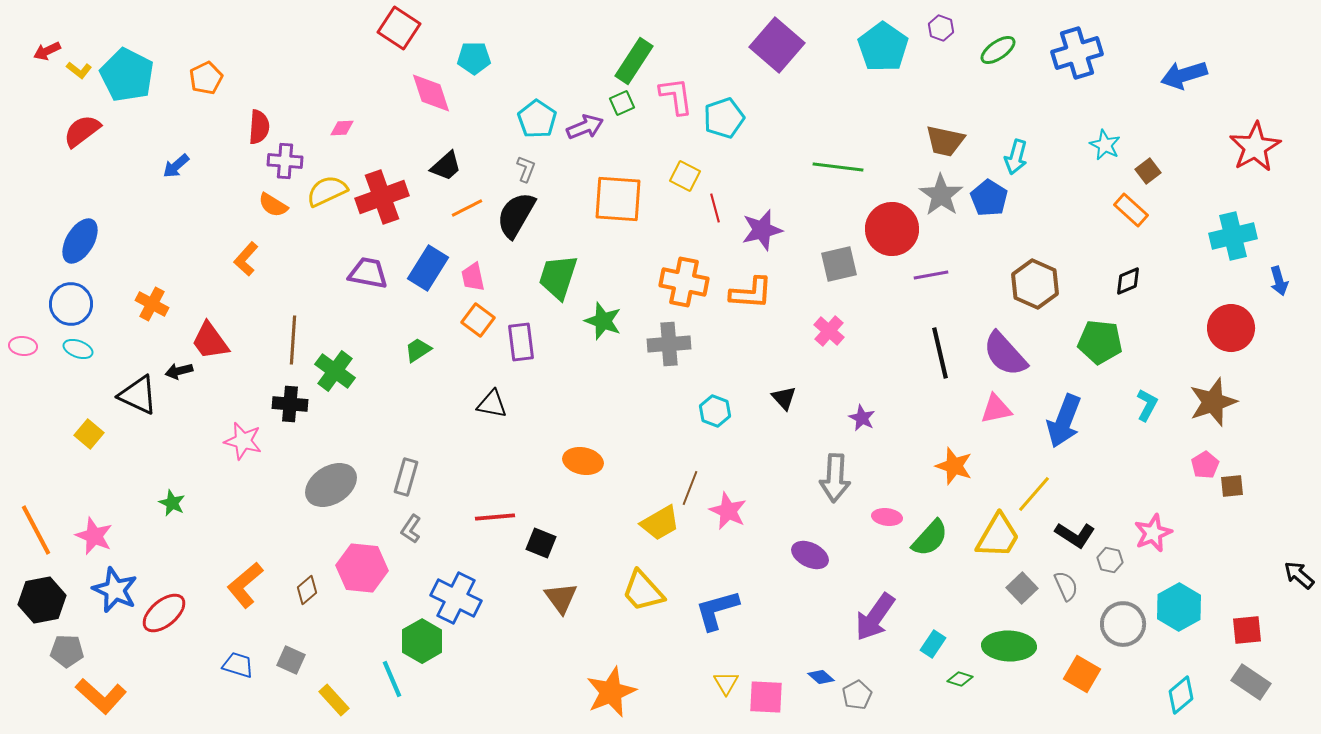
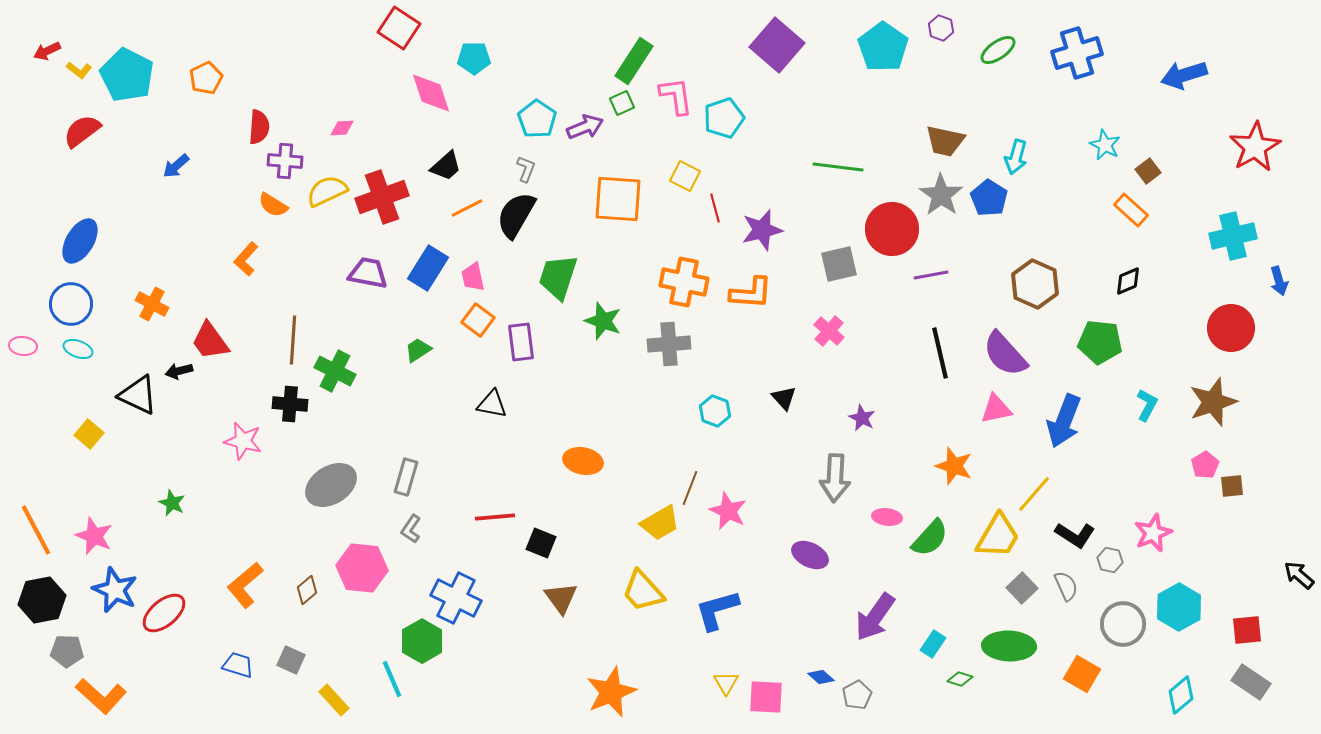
green cross at (335, 371): rotated 9 degrees counterclockwise
